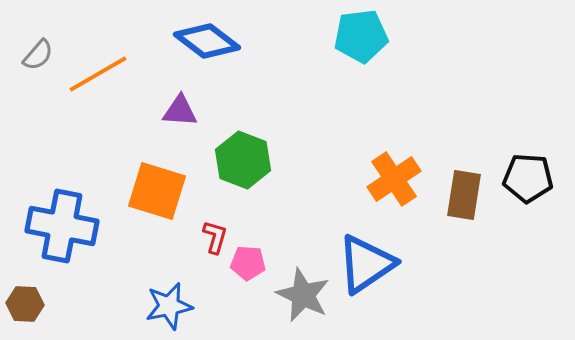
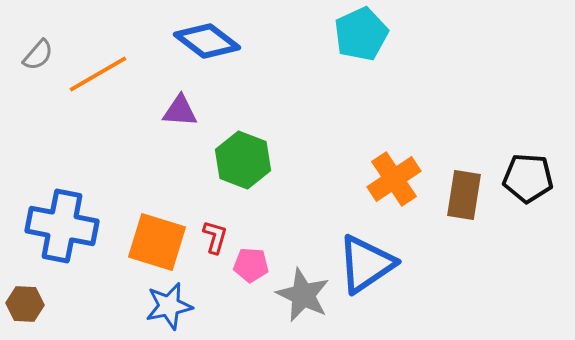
cyan pentagon: moved 2 px up; rotated 18 degrees counterclockwise
orange square: moved 51 px down
pink pentagon: moved 3 px right, 2 px down
